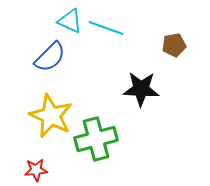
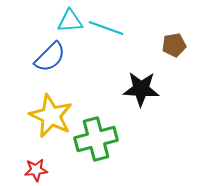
cyan triangle: rotated 28 degrees counterclockwise
